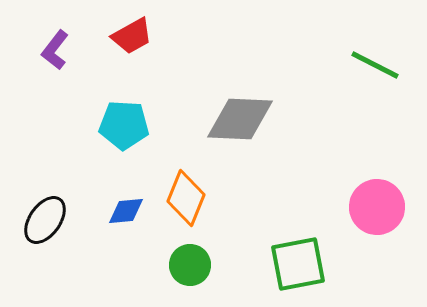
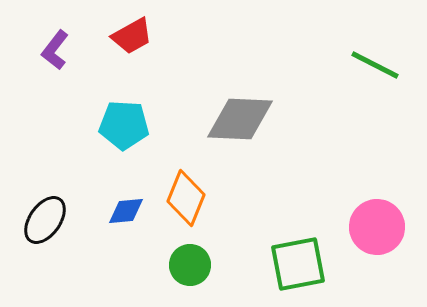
pink circle: moved 20 px down
